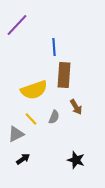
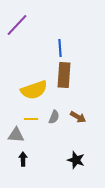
blue line: moved 6 px right, 1 px down
brown arrow: moved 2 px right, 10 px down; rotated 28 degrees counterclockwise
yellow line: rotated 48 degrees counterclockwise
gray triangle: moved 1 px down; rotated 30 degrees clockwise
black arrow: rotated 56 degrees counterclockwise
